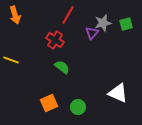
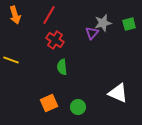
red line: moved 19 px left
green square: moved 3 px right
green semicircle: rotated 133 degrees counterclockwise
